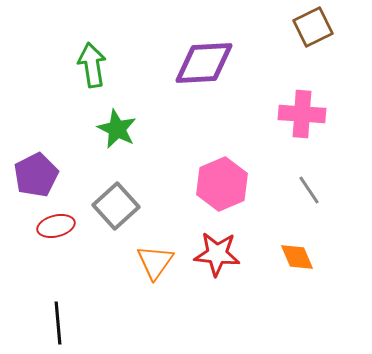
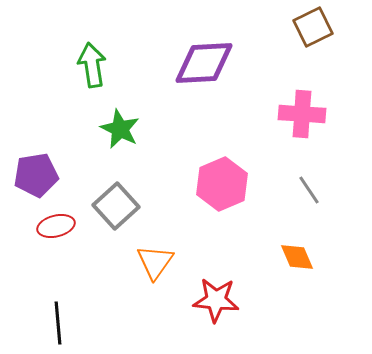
green star: moved 3 px right
purple pentagon: rotated 18 degrees clockwise
red star: moved 1 px left, 46 px down
